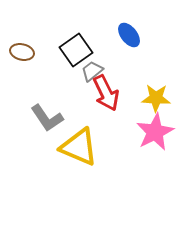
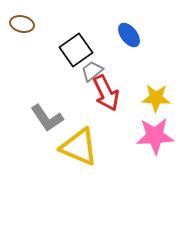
brown ellipse: moved 28 px up
pink star: moved 4 px down; rotated 24 degrees clockwise
